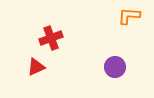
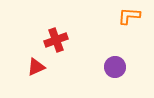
red cross: moved 5 px right, 2 px down
